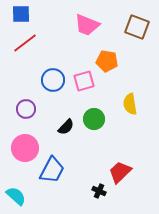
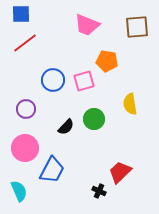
brown square: rotated 25 degrees counterclockwise
cyan semicircle: moved 3 px right, 5 px up; rotated 25 degrees clockwise
